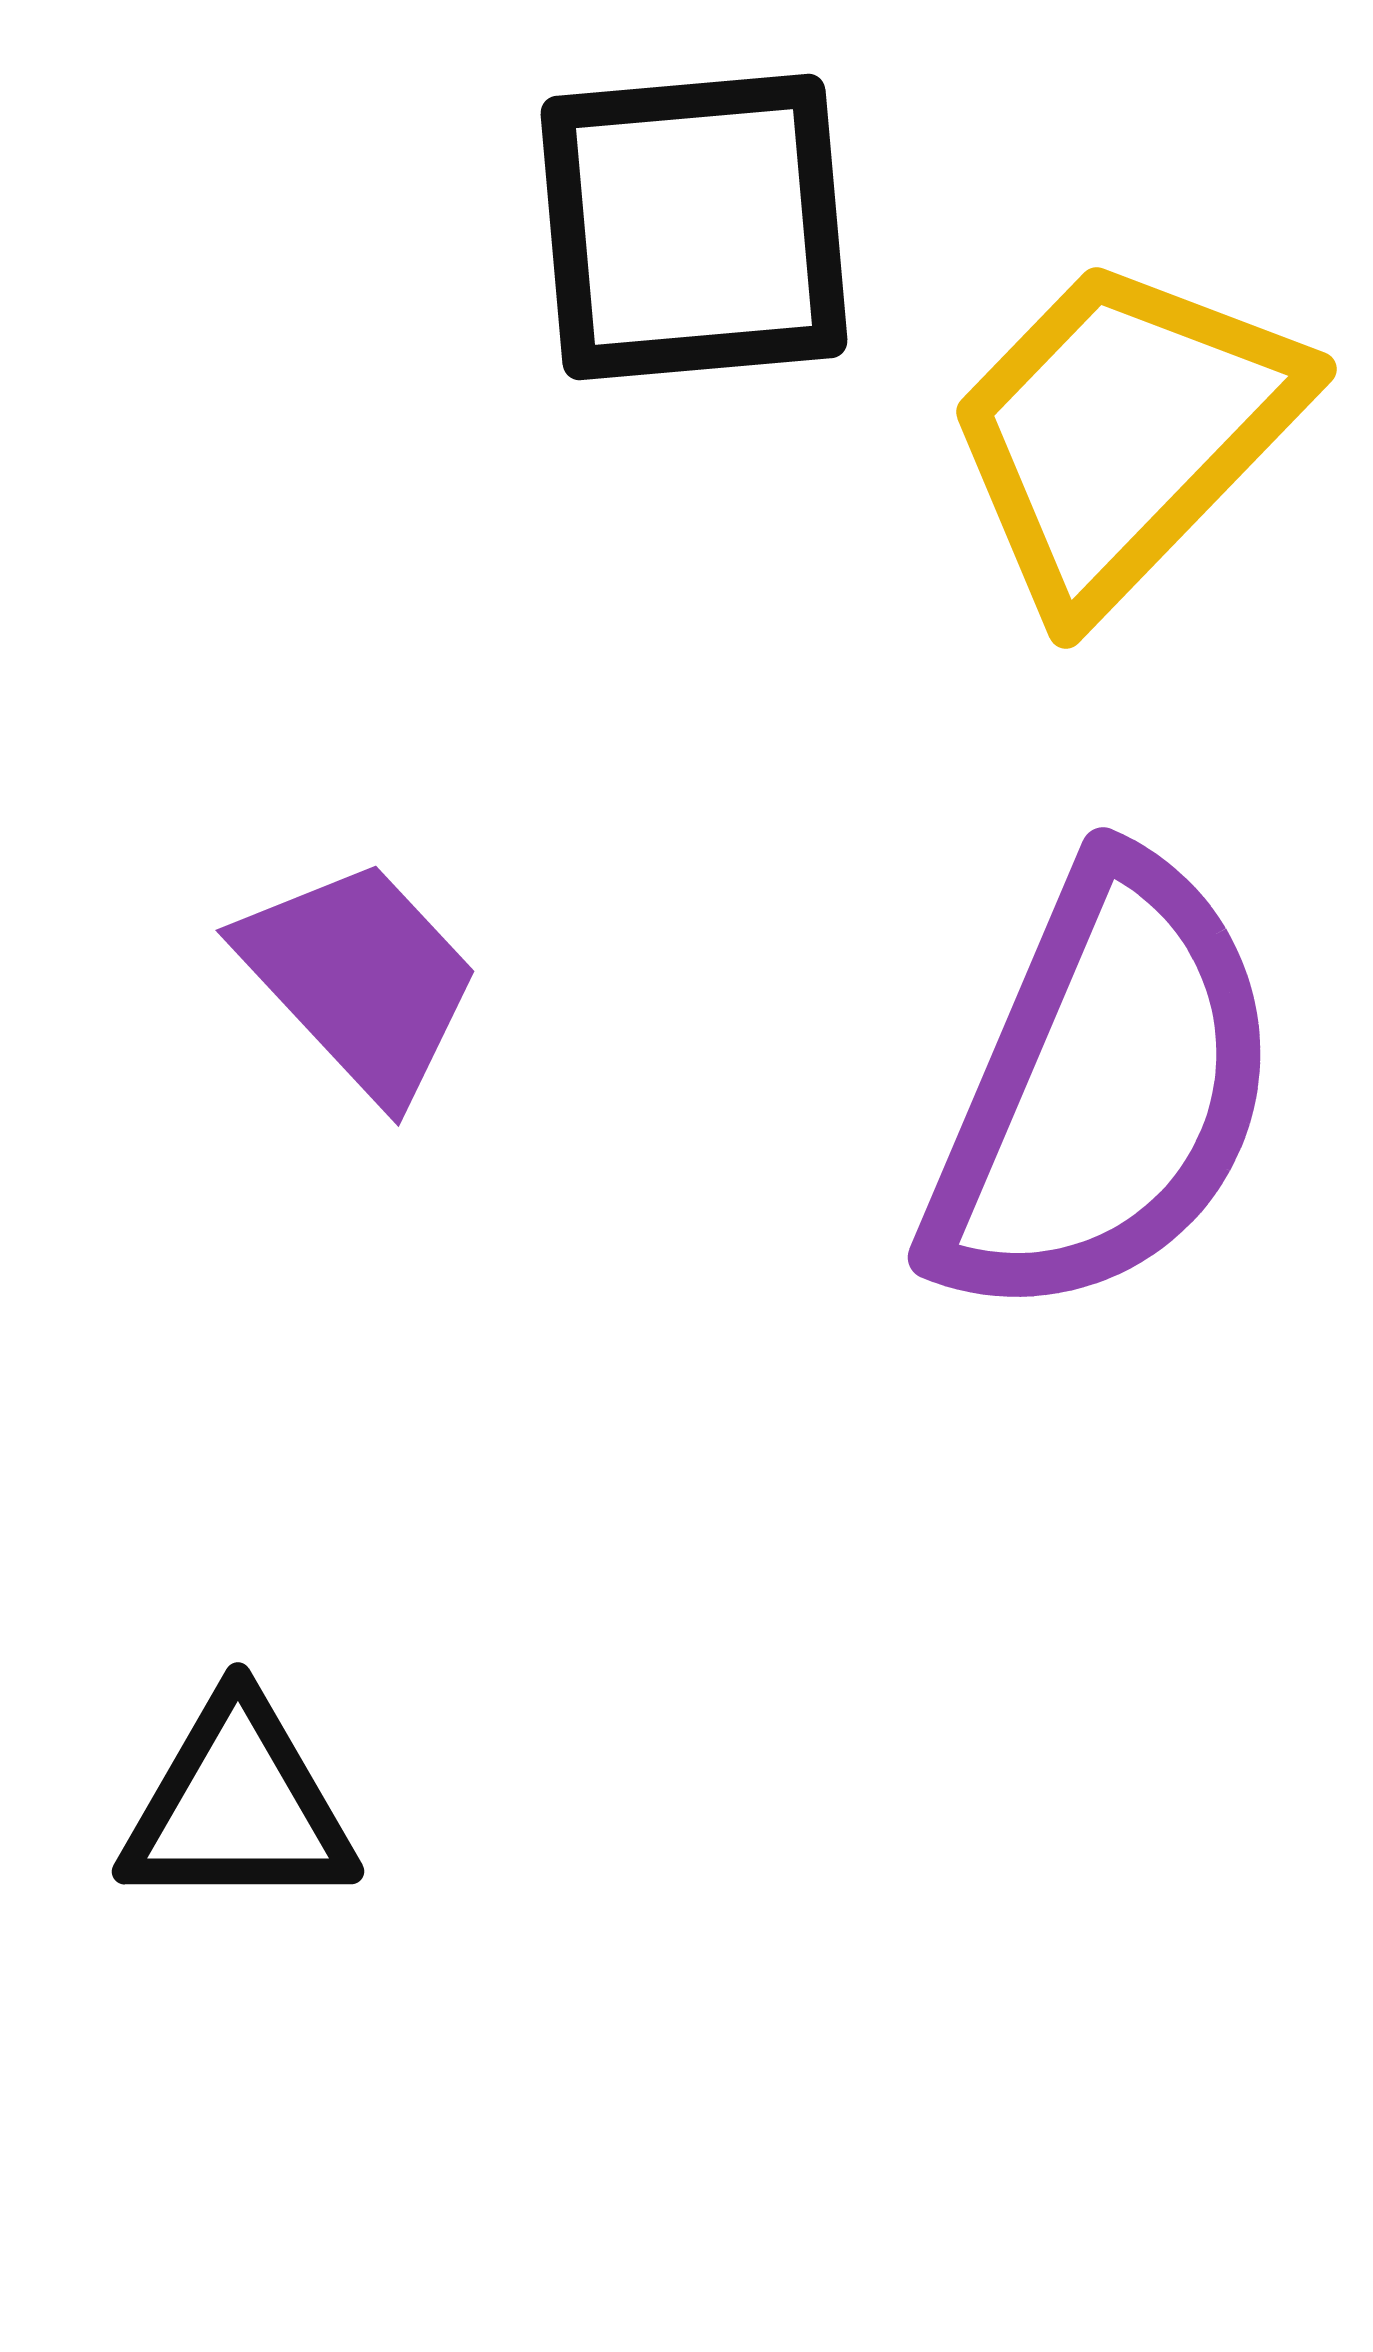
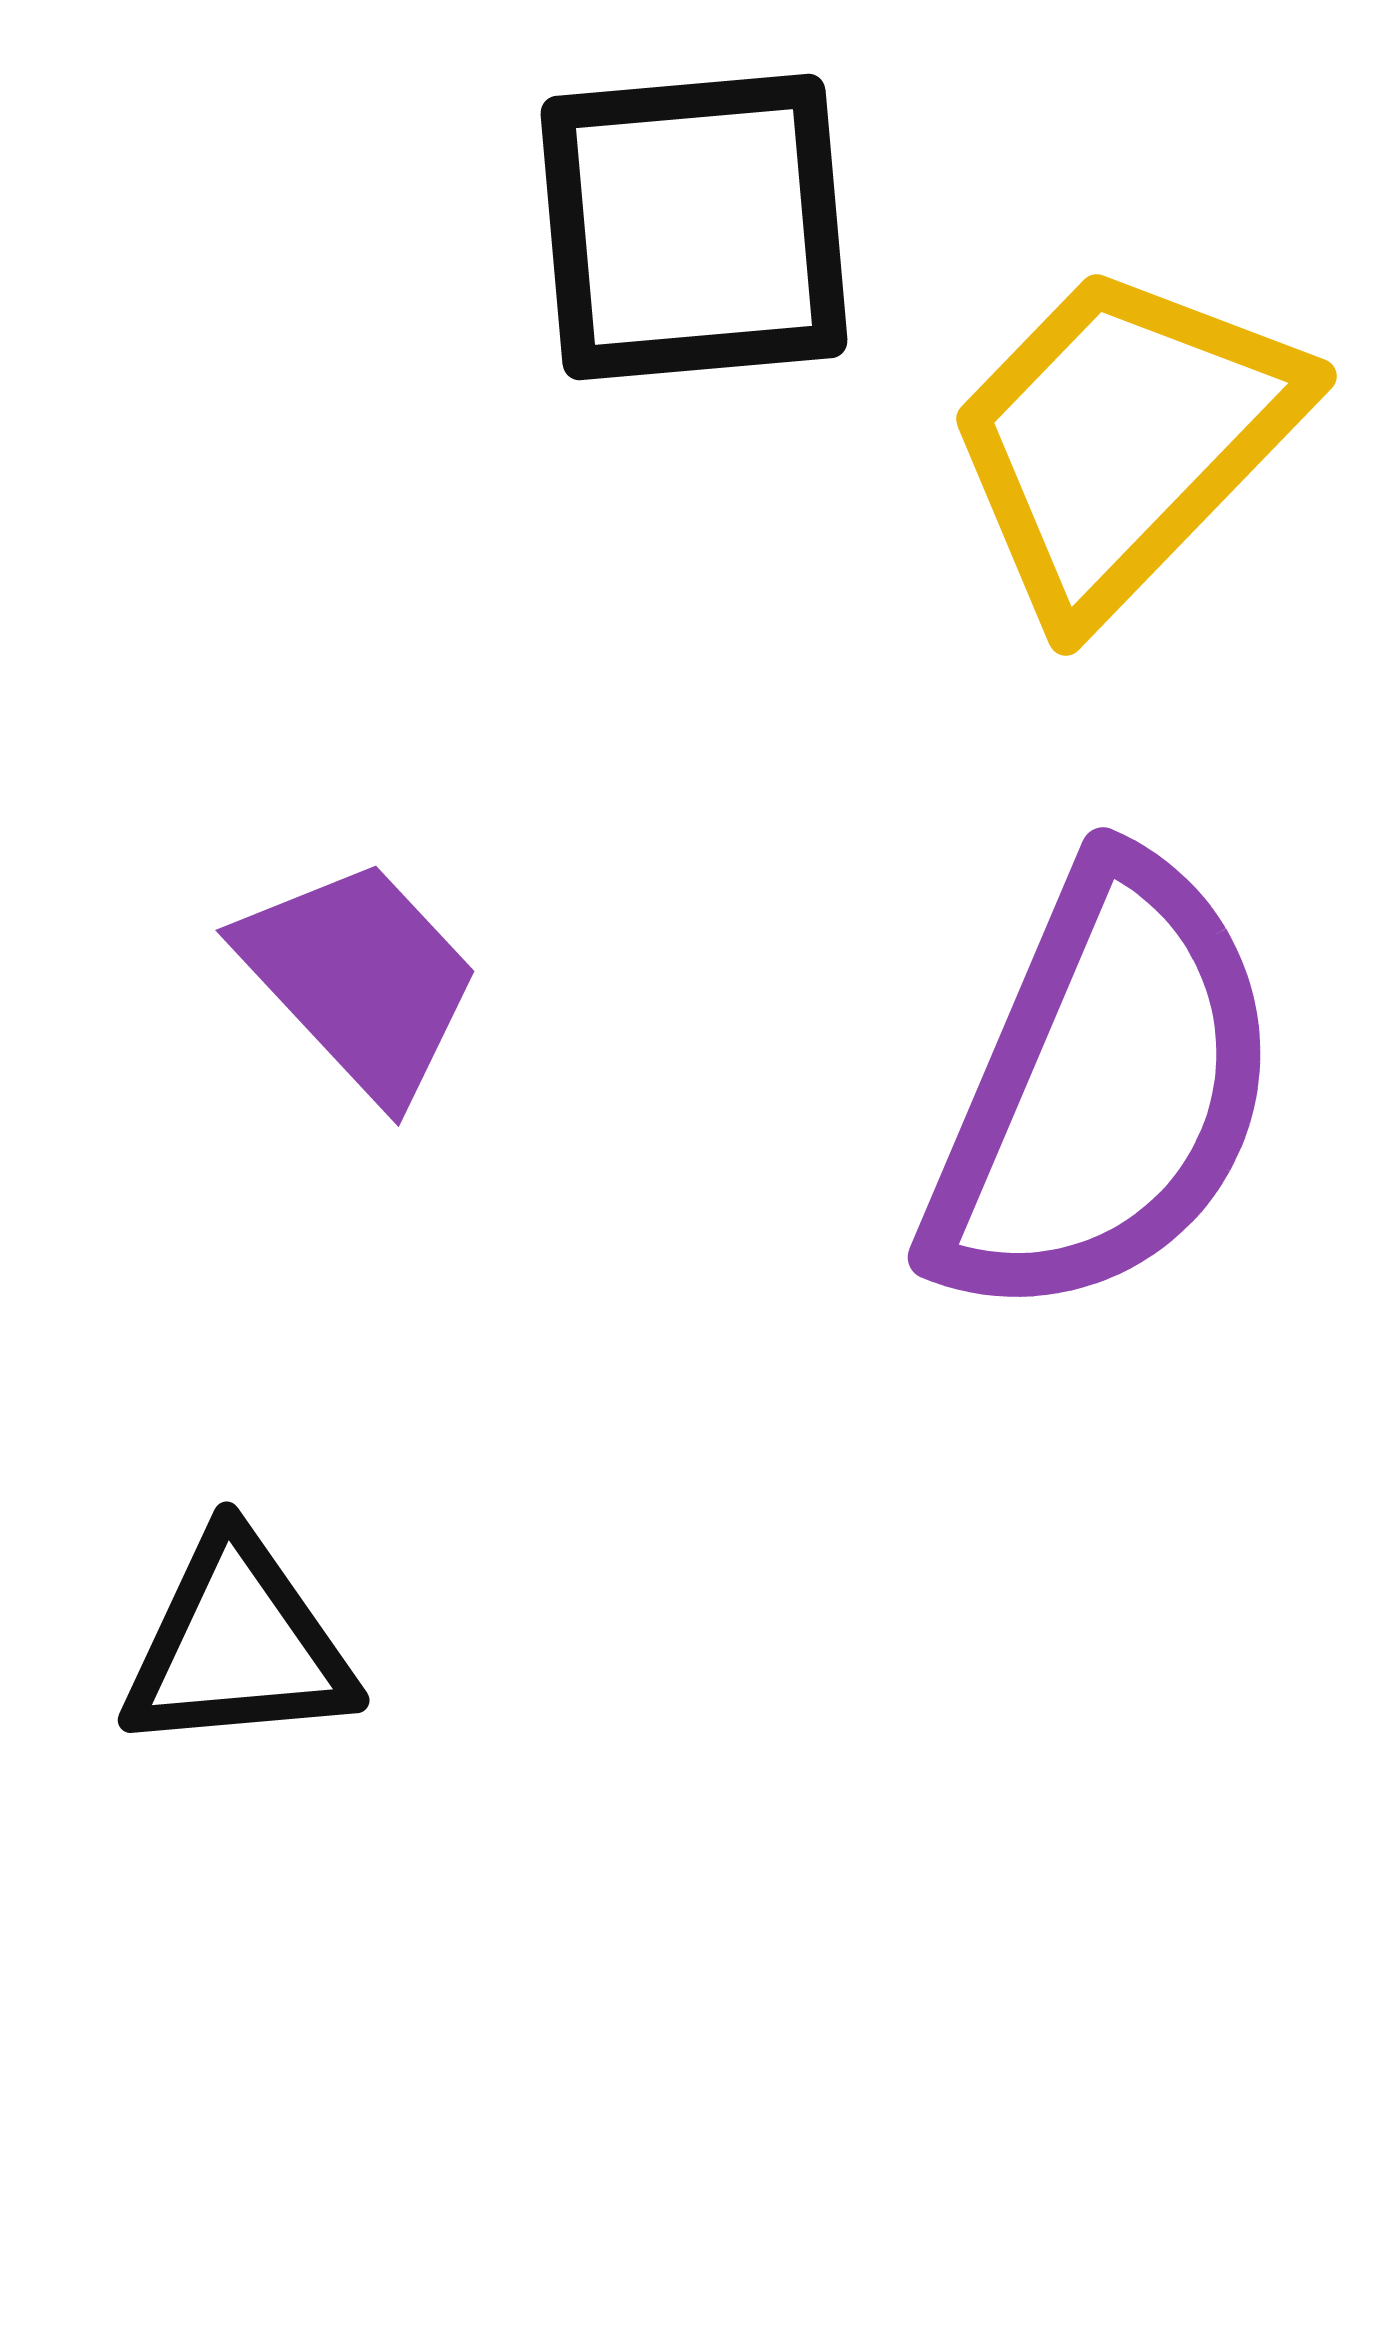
yellow trapezoid: moved 7 px down
black triangle: moved 161 px up; rotated 5 degrees counterclockwise
